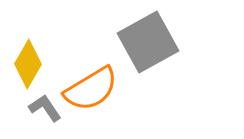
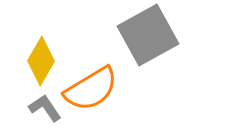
gray square: moved 7 px up
yellow diamond: moved 13 px right, 3 px up
